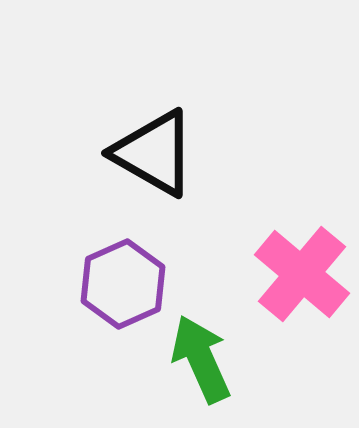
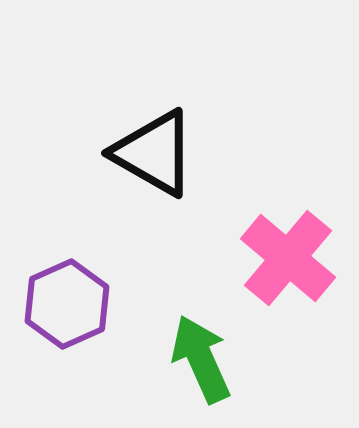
pink cross: moved 14 px left, 16 px up
purple hexagon: moved 56 px left, 20 px down
